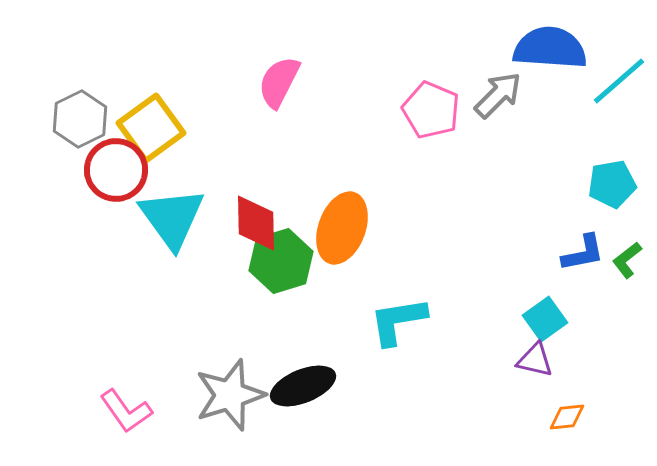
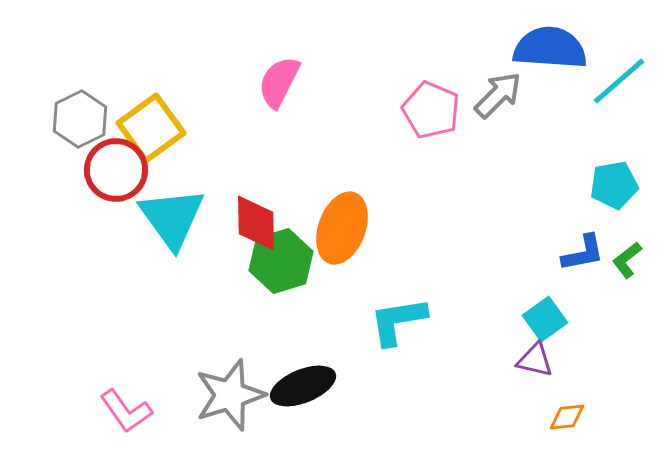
cyan pentagon: moved 2 px right, 1 px down
